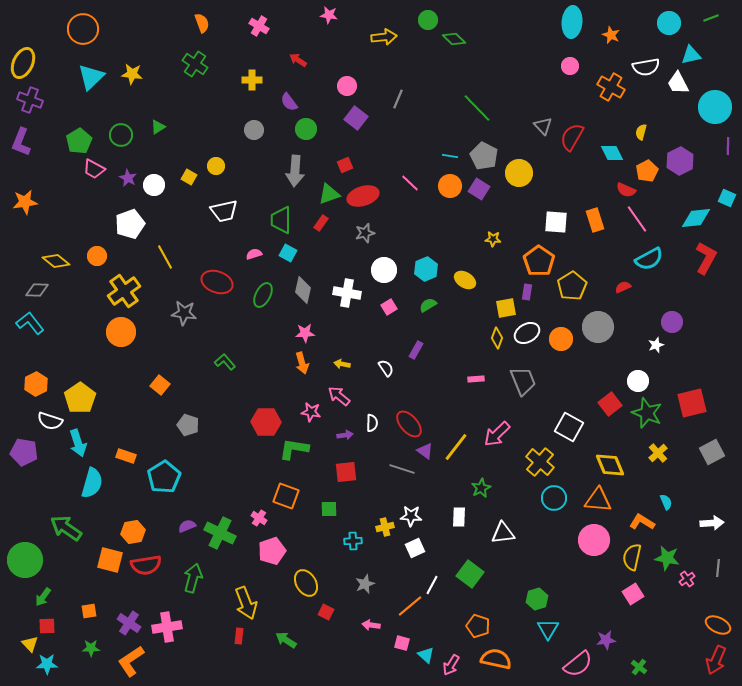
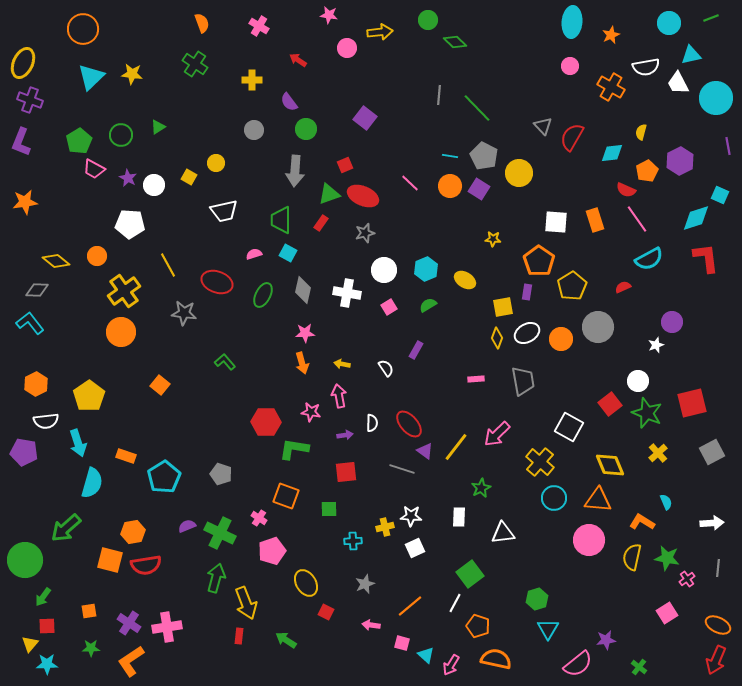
orange star at (611, 35): rotated 24 degrees clockwise
yellow arrow at (384, 37): moved 4 px left, 5 px up
green diamond at (454, 39): moved 1 px right, 3 px down
pink circle at (347, 86): moved 38 px up
gray line at (398, 99): moved 41 px right, 4 px up; rotated 18 degrees counterclockwise
cyan circle at (715, 107): moved 1 px right, 9 px up
purple square at (356, 118): moved 9 px right
purple line at (728, 146): rotated 12 degrees counterclockwise
cyan diamond at (612, 153): rotated 70 degrees counterclockwise
yellow circle at (216, 166): moved 3 px up
red ellipse at (363, 196): rotated 40 degrees clockwise
cyan square at (727, 198): moved 7 px left, 3 px up
cyan diamond at (696, 218): rotated 12 degrees counterclockwise
white pentagon at (130, 224): rotated 24 degrees clockwise
yellow line at (165, 257): moved 3 px right, 8 px down
red L-shape at (706, 258): rotated 36 degrees counterclockwise
yellow square at (506, 308): moved 3 px left, 1 px up
gray trapezoid at (523, 381): rotated 12 degrees clockwise
pink arrow at (339, 396): rotated 40 degrees clockwise
yellow pentagon at (80, 398): moved 9 px right, 2 px up
white semicircle at (50, 421): moved 4 px left; rotated 25 degrees counterclockwise
gray pentagon at (188, 425): moved 33 px right, 49 px down
green arrow at (66, 528): rotated 76 degrees counterclockwise
pink circle at (594, 540): moved 5 px left
green square at (470, 574): rotated 16 degrees clockwise
green arrow at (193, 578): moved 23 px right
white line at (432, 585): moved 23 px right, 18 px down
pink square at (633, 594): moved 34 px right, 19 px down
yellow triangle at (30, 644): rotated 24 degrees clockwise
